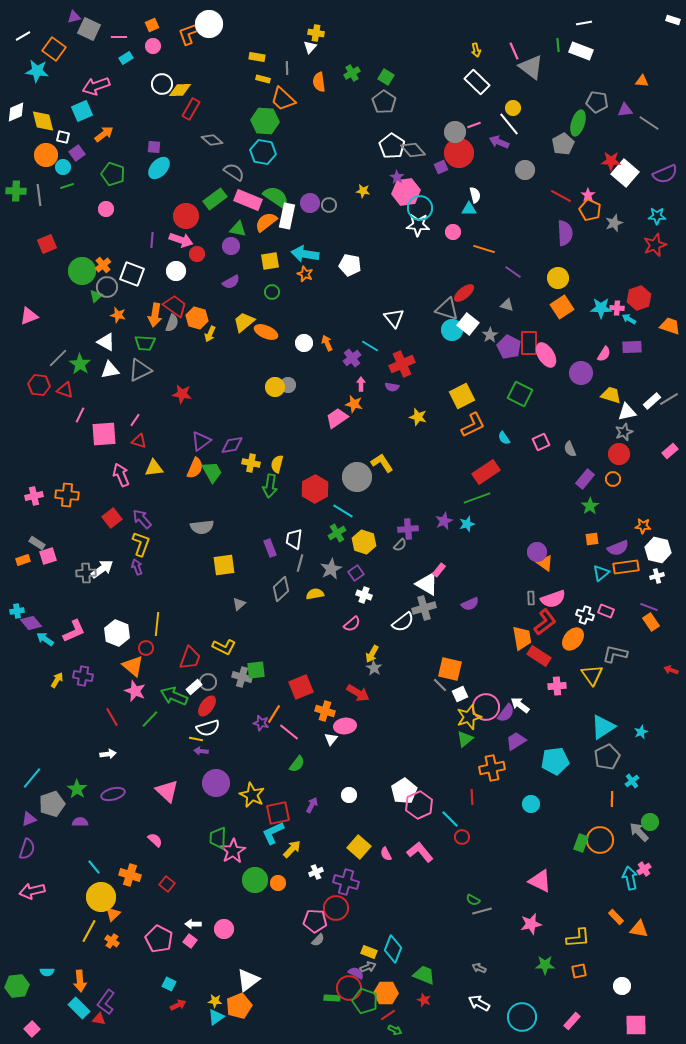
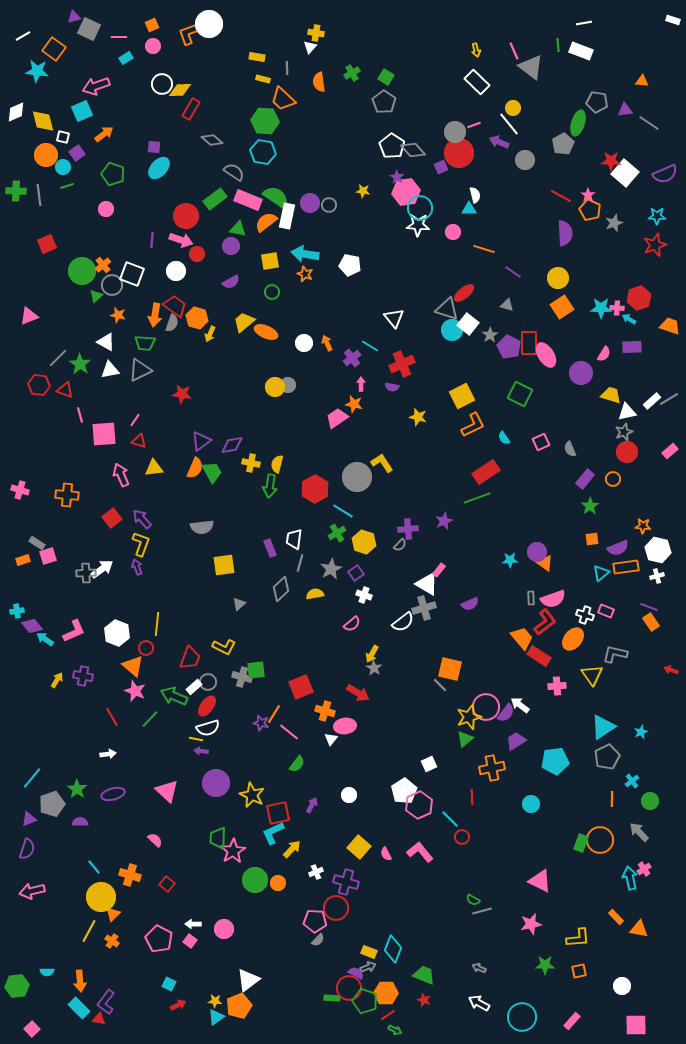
gray circle at (525, 170): moved 10 px up
gray circle at (107, 287): moved 5 px right, 2 px up
pink line at (80, 415): rotated 42 degrees counterclockwise
red circle at (619, 454): moved 8 px right, 2 px up
pink cross at (34, 496): moved 14 px left, 6 px up; rotated 30 degrees clockwise
cyan star at (467, 524): moved 43 px right, 36 px down; rotated 14 degrees clockwise
purple diamond at (31, 623): moved 1 px right, 3 px down
orange trapezoid at (522, 638): rotated 30 degrees counterclockwise
white square at (460, 694): moved 31 px left, 70 px down
green circle at (650, 822): moved 21 px up
